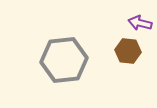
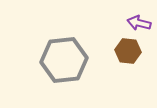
purple arrow: moved 1 px left
